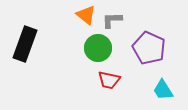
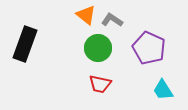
gray L-shape: rotated 35 degrees clockwise
red trapezoid: moved 9 px left, 4 px down
